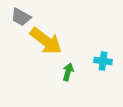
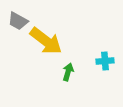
gray trapezoid: moved 3 px left, 4 px down
cyan cross: moved 2 px right; rotated 12 degrees counterclockwise
